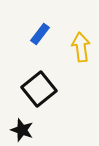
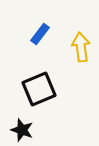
black square: rotated 16 degrees clockwise
